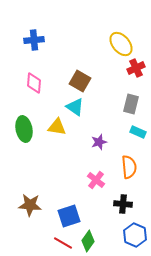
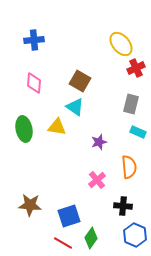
pink cross: moved 1 px right; rotated 12 degrees clockwise
black cross: moved 2 px down
green diamond: moved 3 px right, 3 px up
